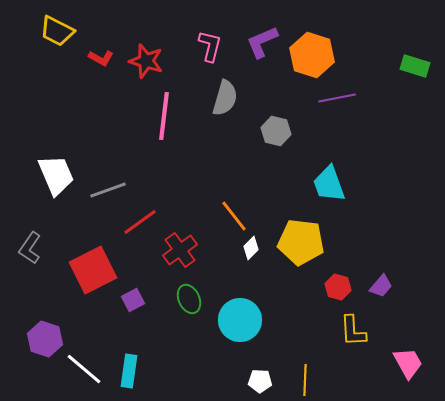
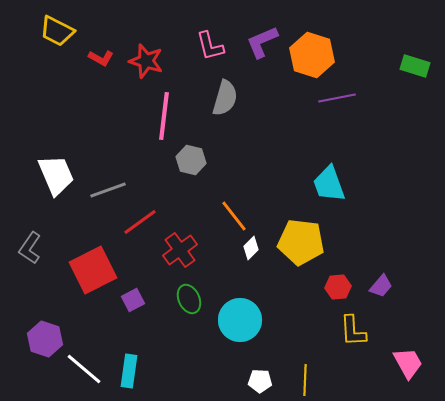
pink L-shape: rotated 152 degrees clockwise
gray hexagon: moved 85 px left, 29 px down
red hexagon: rotated 20 degrees counterclockwise
